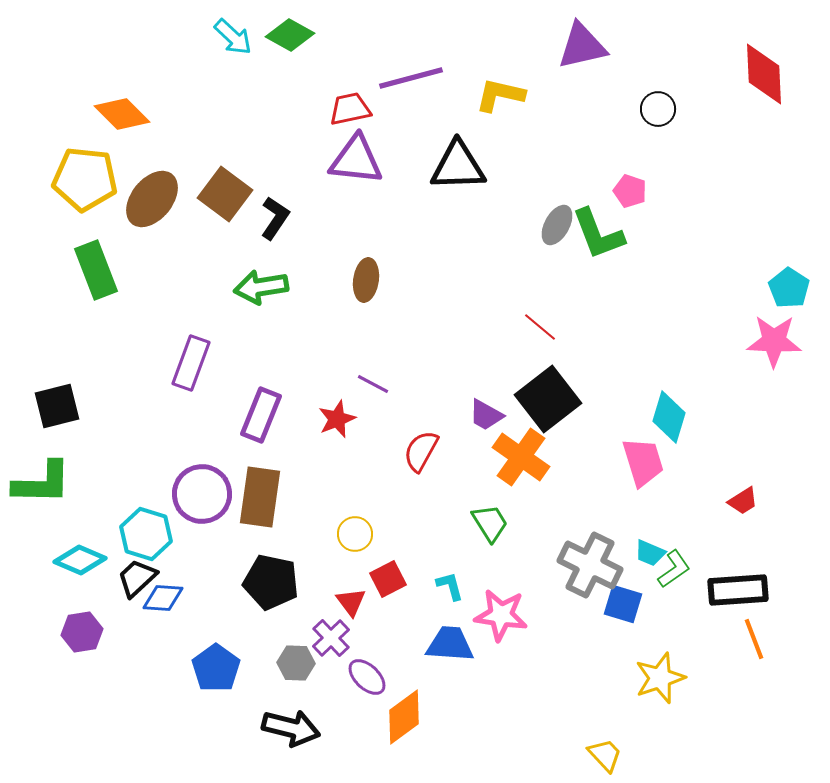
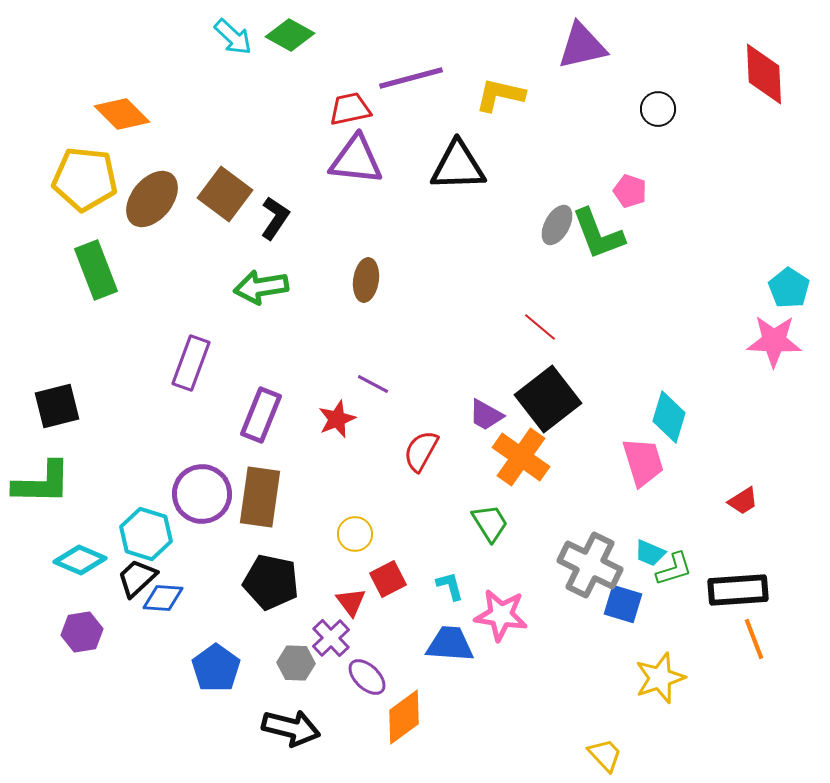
green L-shape at (674, 569): rotated 18 degrees clockwise
